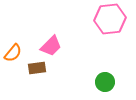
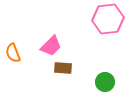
pink hexagon: moved 2 px left
orange semicircle: rotated 120 degrees clockwise
brown rectangle: moved 26 px right; rotated 12 degrees clockwise
